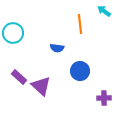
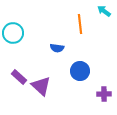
purple cross: moved 4 px up
